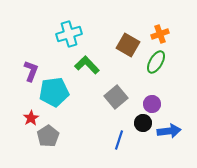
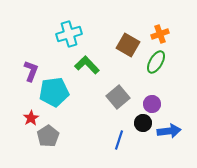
gray square: moved 2 px right
